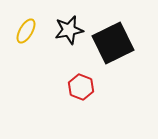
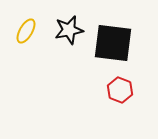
black square: rotated 33 degrees clockwise
red hexagon: moved 39 px right, 3 px down
